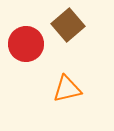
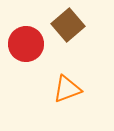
orange triangle: rotated 8 degrees counterclockwise
